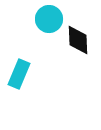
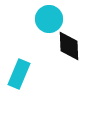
black diamond: moved 9 px left, 6 px down
